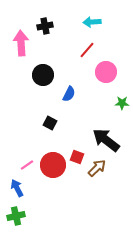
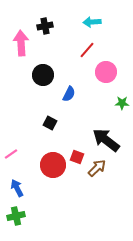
pink line: moved 16 px left, 11 px up
